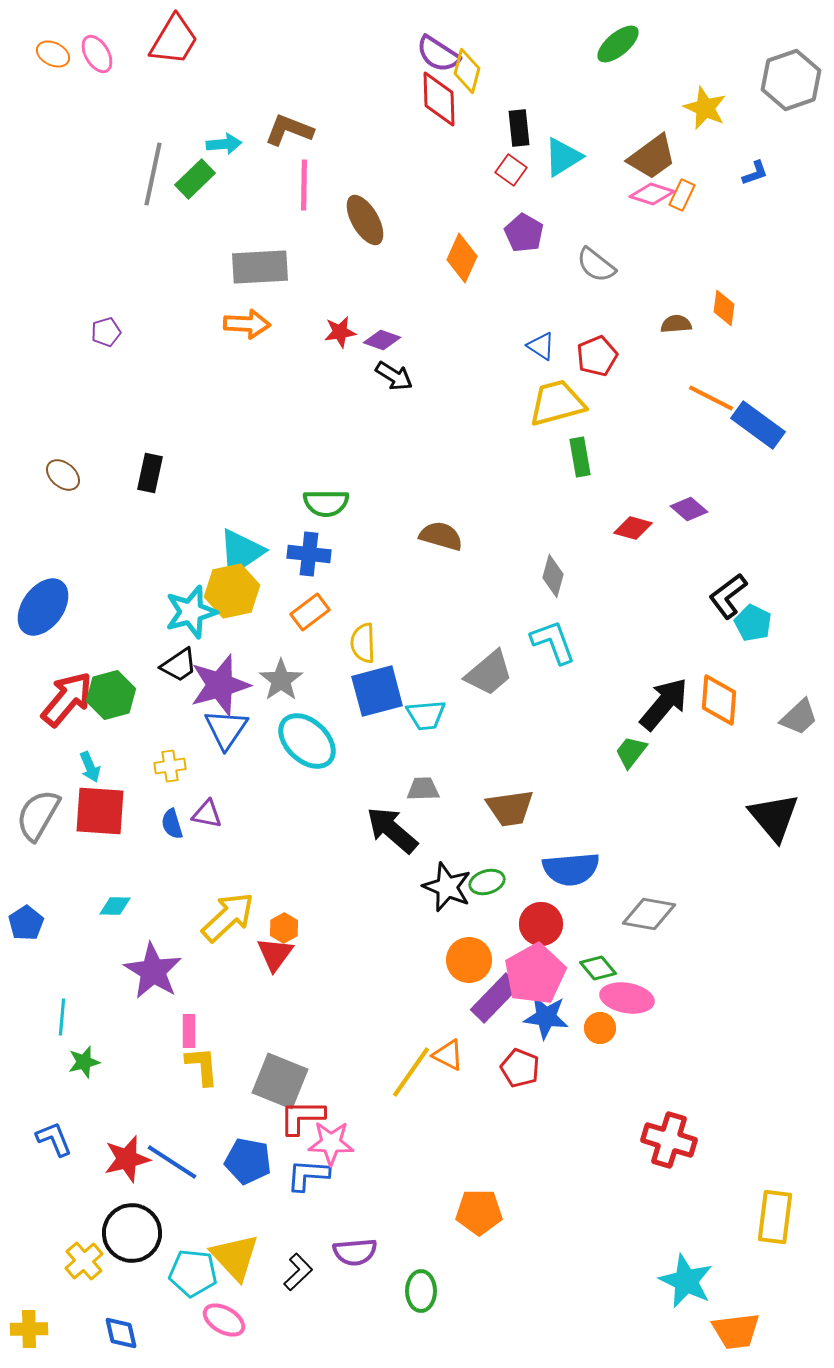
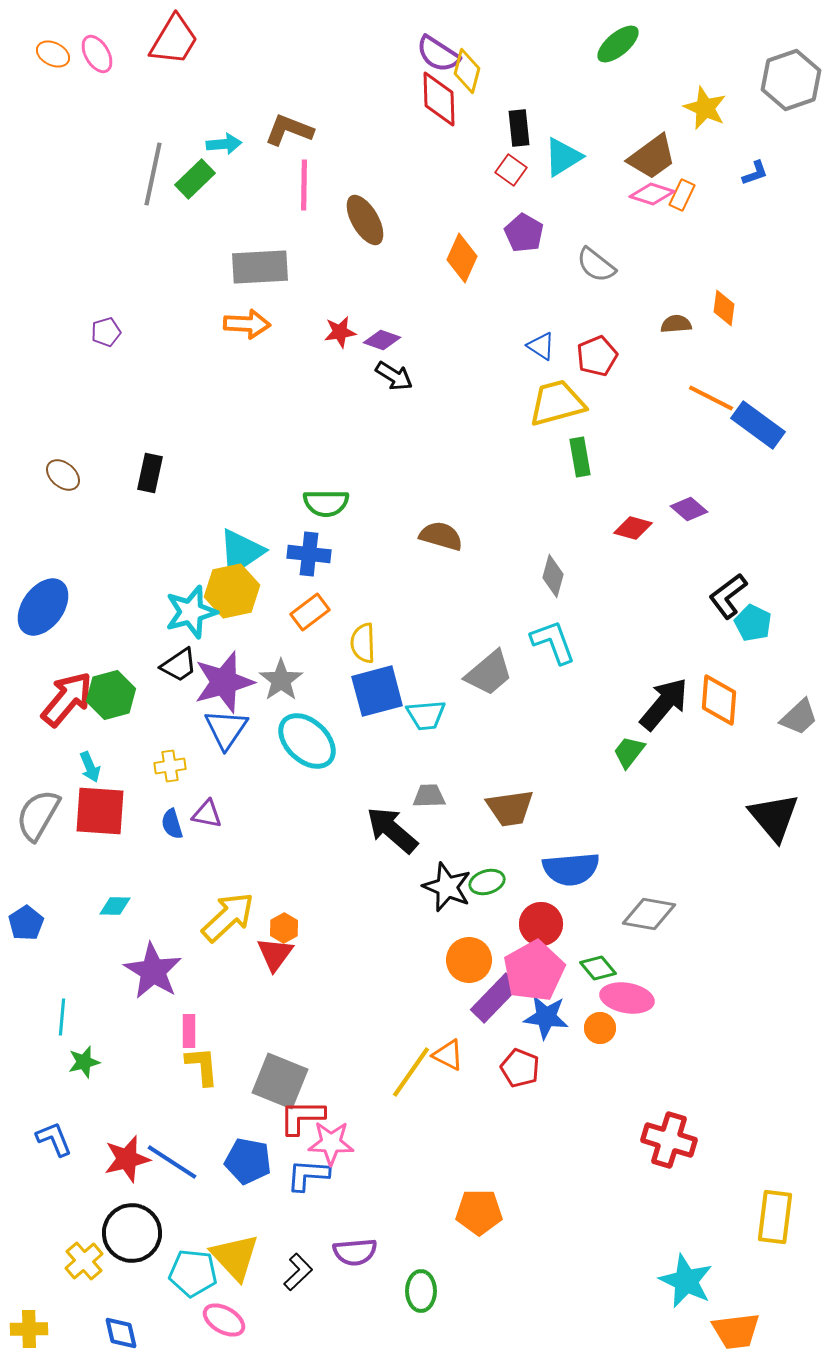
purple star at (220, 685): moved 4 px right, 3 px up
green trapezoid at (631, 752): moved 2 px left
gray trapezoid at (423, 789): moved 6 px right, 7 px down
pink pentagon at (535, 974): moved 1 px left, 3 px up
